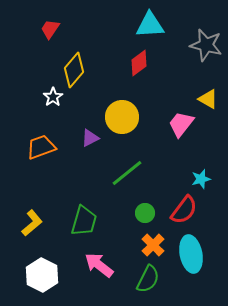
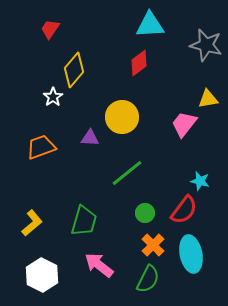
yellow triangle: rotated 40 degrees counterclockwise
pink trapezoid: moved 3 px right
purple triangle: rotated 30 degrees clockwise
cyan star: moved 1 px left, 2 px down; rotated 30 degrees clockwise
